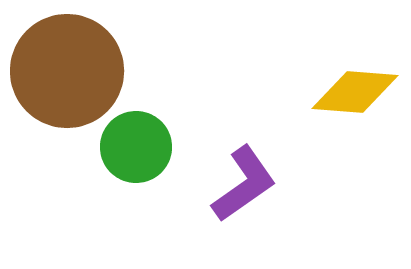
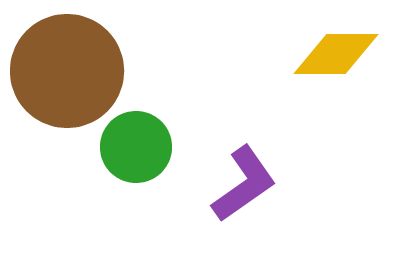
yellow diamond: moved 19 px left, 38 px up; rotated 4 degrees counterclockwise
